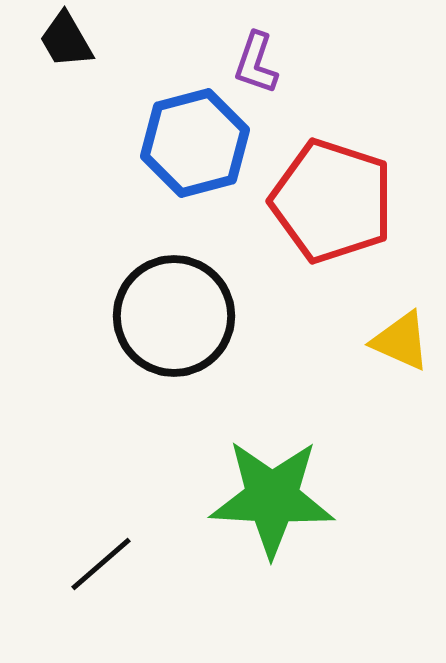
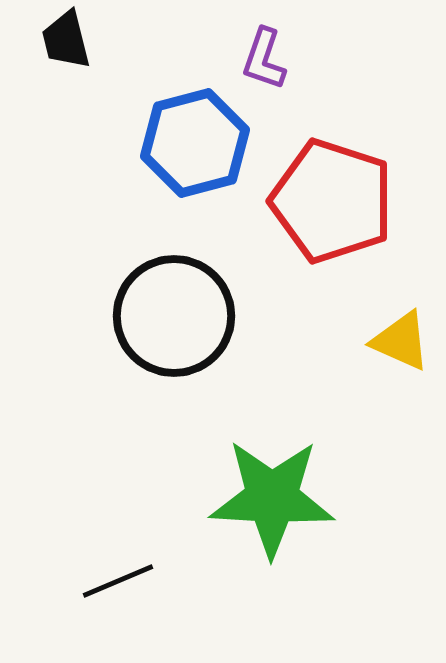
black trapezoid: rotated 16 degrees clockwise
purple L-shape: moved 8 px right, 4 px up
black line: moved 17 px right, 17 px down; rotated 18 degrees clockwise
